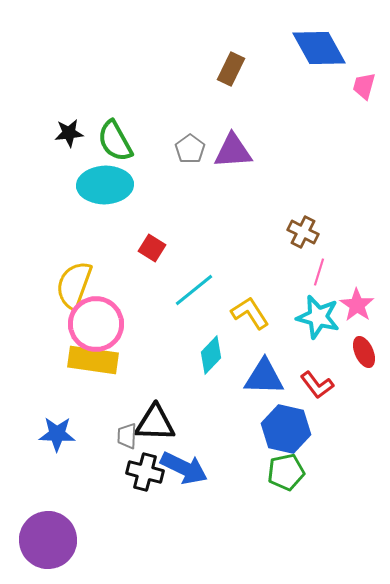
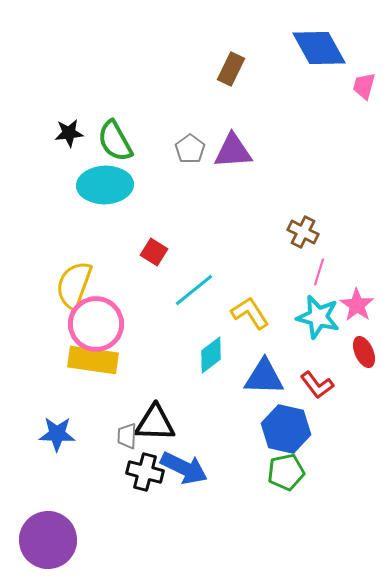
red square: moved 2 px right, 4 px down
cyan diamond: rotated 9 degrees clockwise
